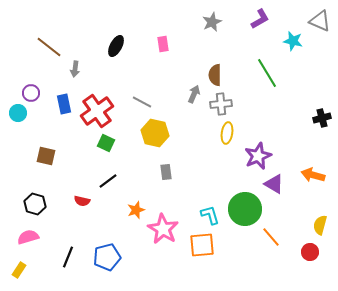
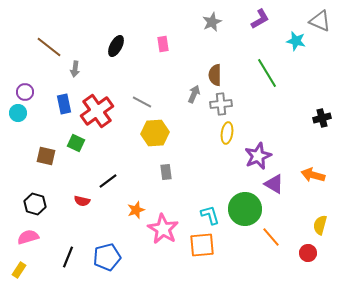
cyan star at (293, 41): moved 3 px right
purple circle at (31, 93): moved 6 px left, 1 px up
yellow hexagon at (155, 133): rotated 16 degrees counterclockwise
green square at (106, 143): moved 30 px left
red circle at (310, 252): moved 2 px left, 1 px down
